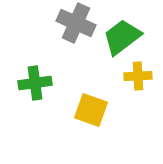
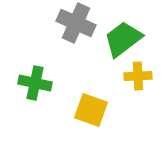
green trapezoid: moved 1 px right, 2 px down
green cross: rotated 20 degrees clockwise
